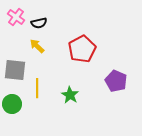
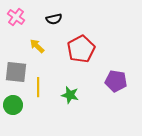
black semicircle: moved 15 px right, 4 px up
red pentagon: moved 1 px left
gray square: moved 1 px right, 2 px down
purple pentagon: rotated 15 degrees counterclockwise
yellow line: moved 1 px right, 1 px up
green star: rotated 18 degrees counterclockwise
green circle: moved 1 px right, 1 px down
